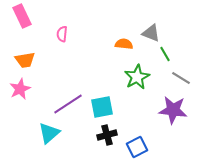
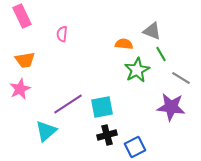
gray triangle: moved 1 px right, 2 px up
green line: moved 4 px left
green star: moved 7 px up
purple star: moved 2 px left, 3 px up
cyan triangle: moved 3 px left, 2 px up
blue square: moved 2 px left
